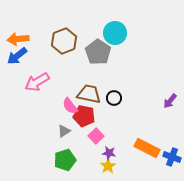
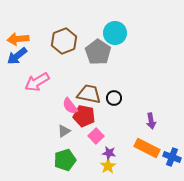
purple arrow: moved 19 px left, 20 px down; rotated 49 degrees counterclockwise
